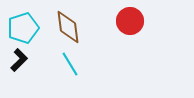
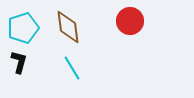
black L-shape: moved 2 px down; rotated 30 degrees counterclockwise
cyan line: moved 2 px right, 4 px down
